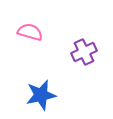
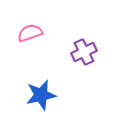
pink semicircle: moved 1 px down; rotated 35 degrees counterclockwise
